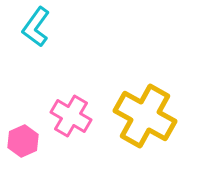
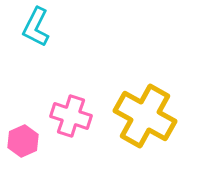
cyan L-shape: rotated 9 degrees counterclockwise
pink cross: rotated 12 degrees counterclockwise
